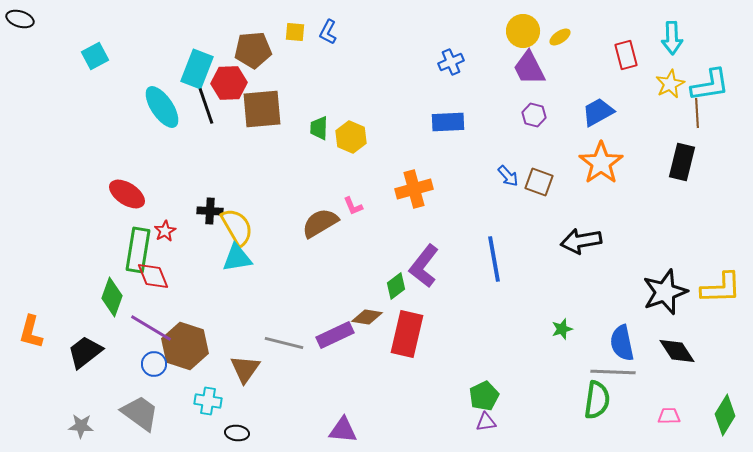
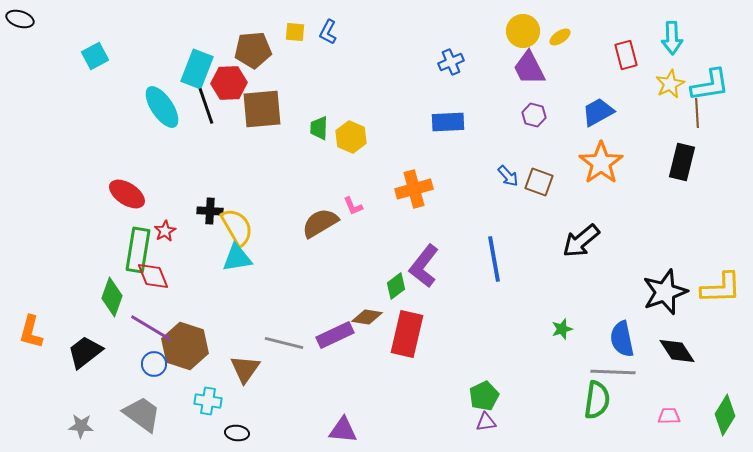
black arrow at (581, 241): rotated 30 degrees counterclockwise
blue semicircle at (622, 343): moved 4 px up
gray trapezoid at (140, 413): moved 2 px right, 1 px down
